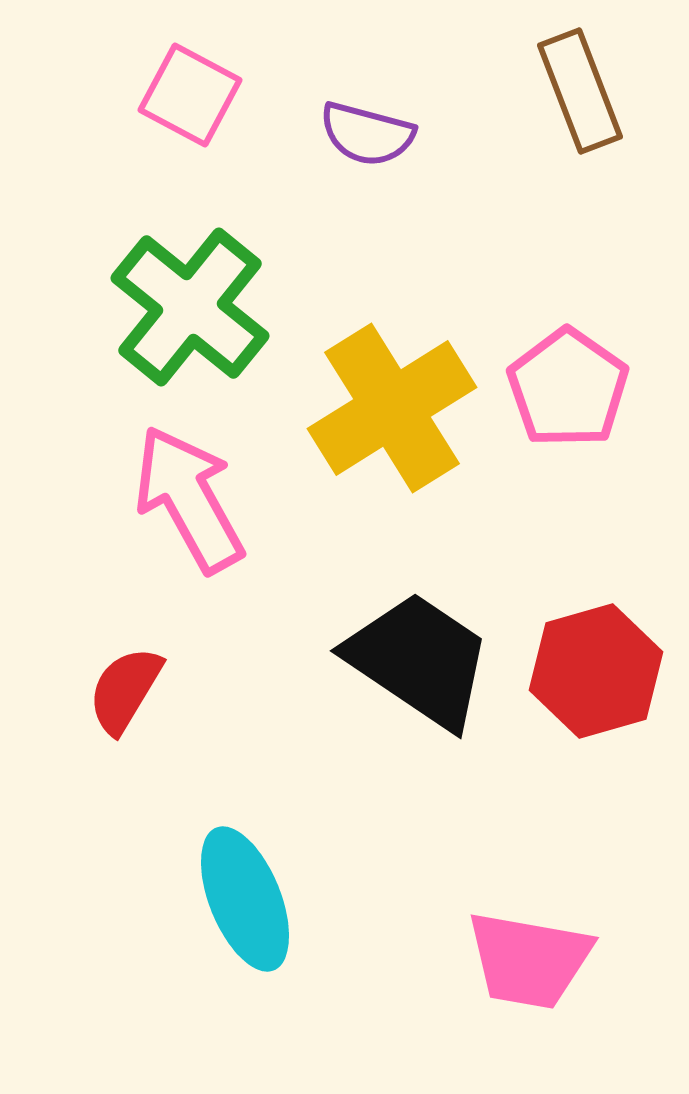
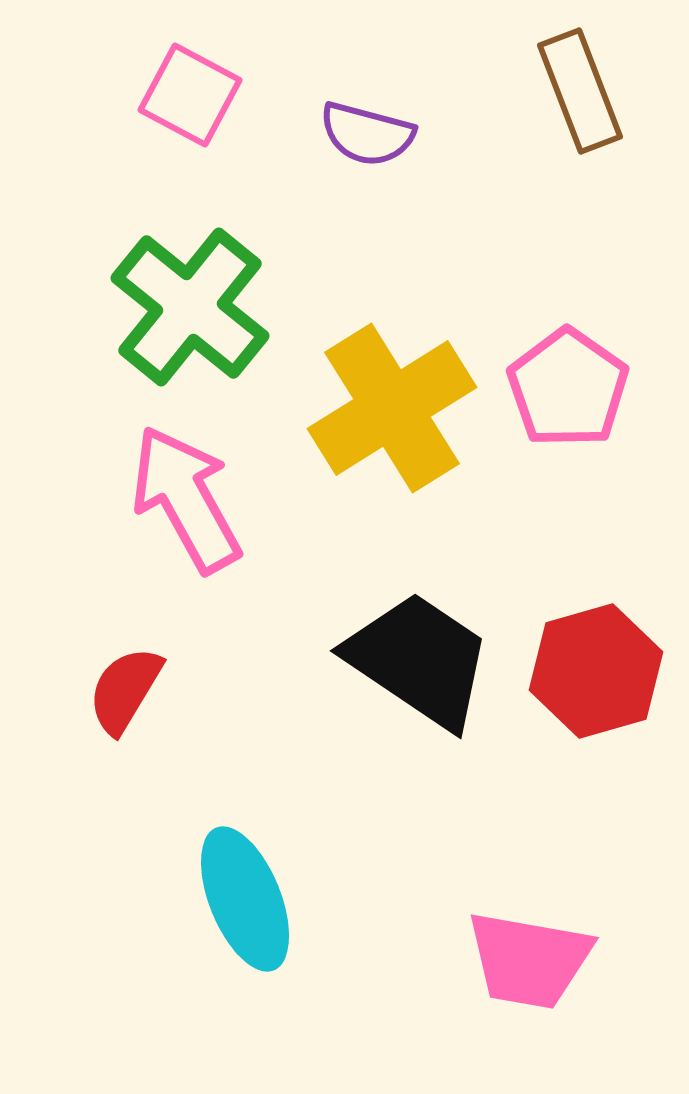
pink arrow: moved 3 px left
